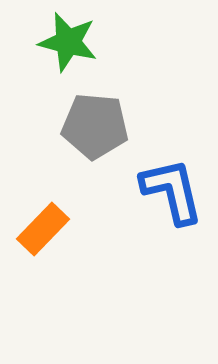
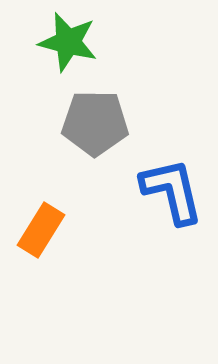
gray pentagon: moved 3 px up; rotated 4 degrees counterclockwise
orange rectangle: moved 2 px left, 1 px down; rotated 12 degrees counterclockwise
